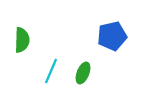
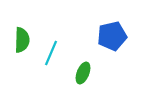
cyan line: moved 18 px up
